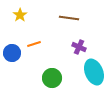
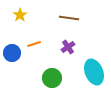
purple cross: moved 11 px left; rotated 32 degrees clockwise
